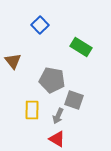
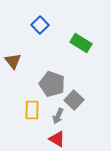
green rectangle: moved 4 px up
gray pentagon: moved 4 px down; rotated 10 degrees clockwise
gray square: rotated 24 degrees clockwise
